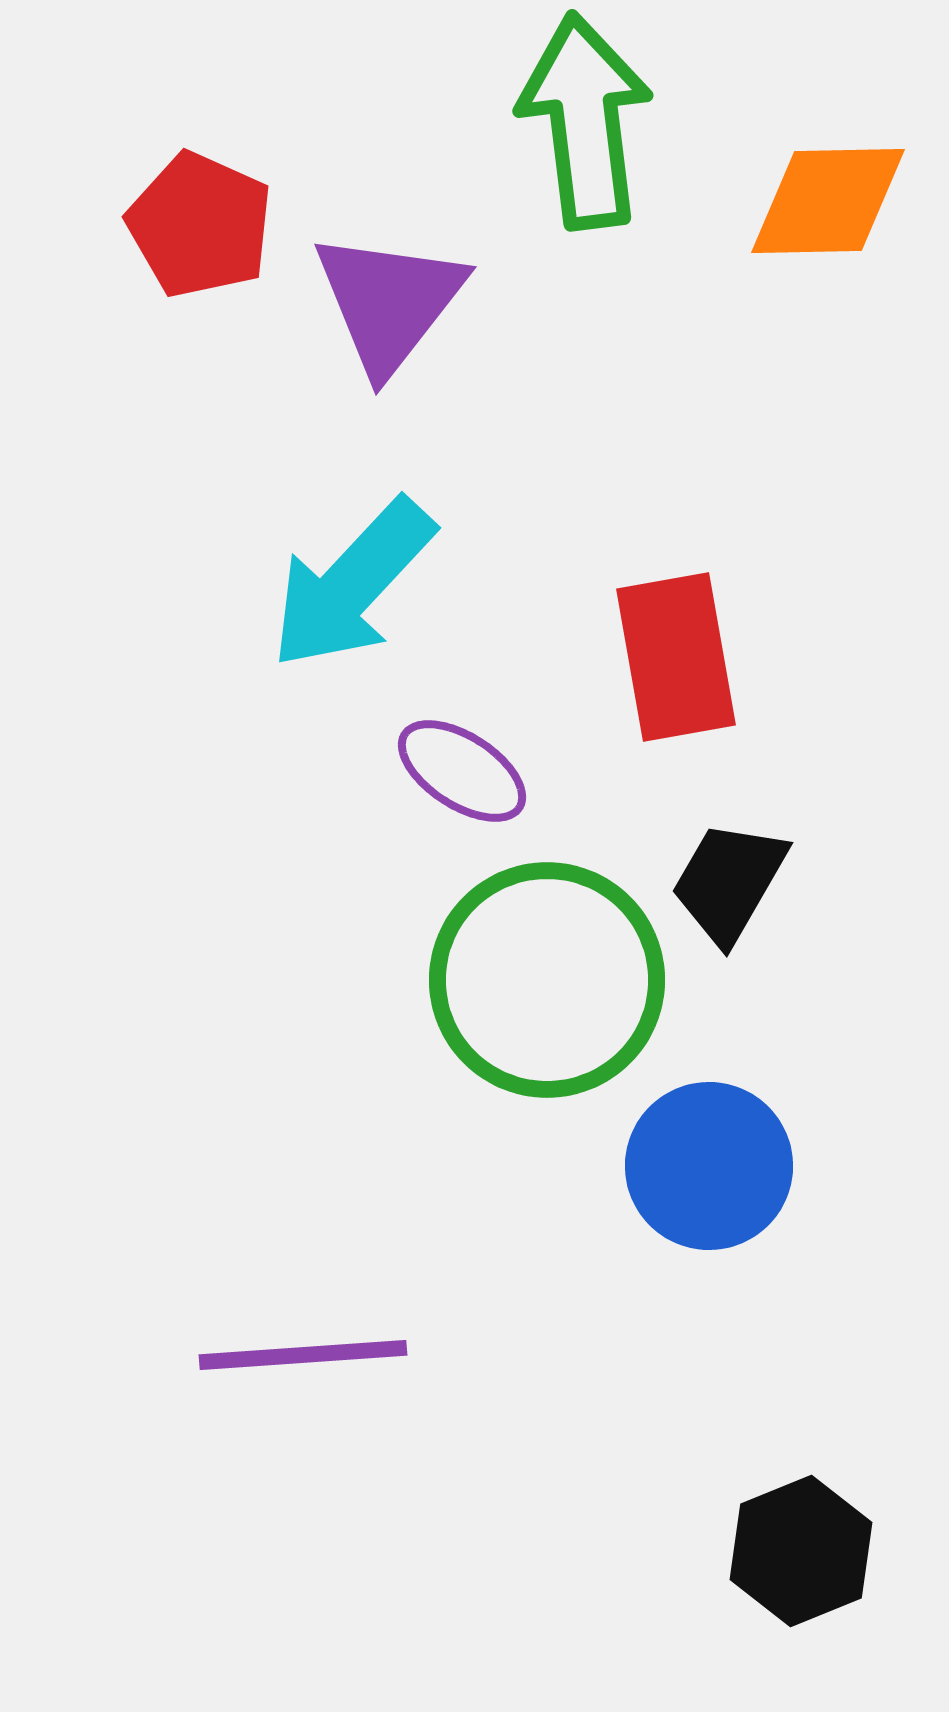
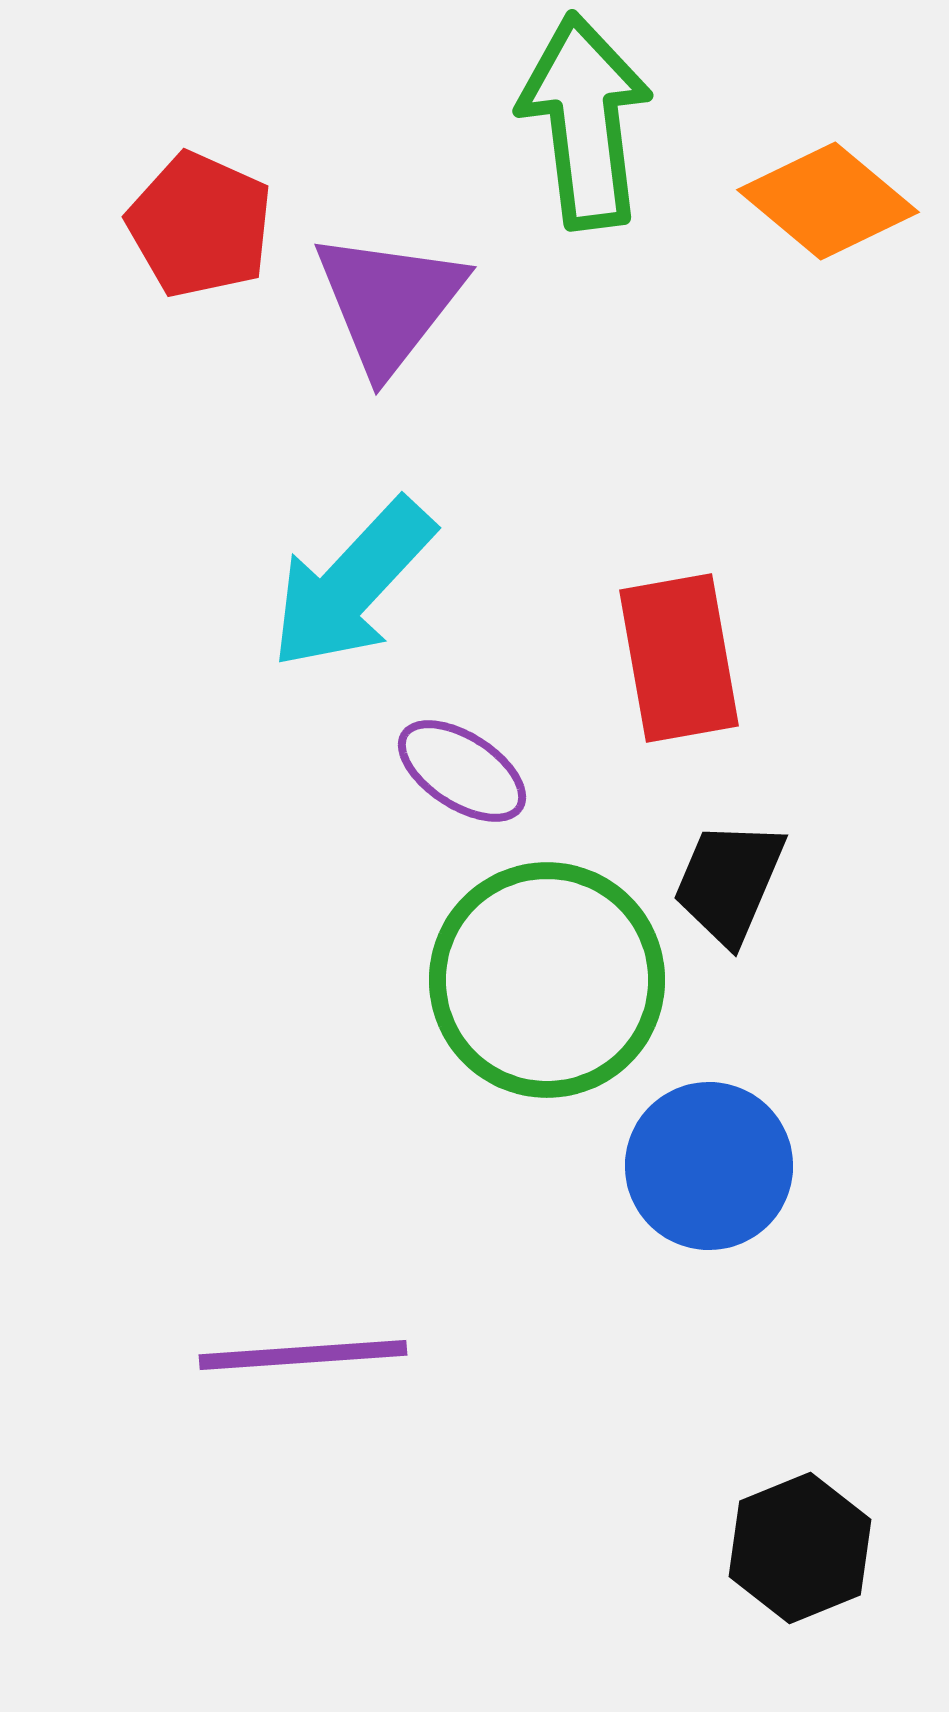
orange diamond: rotated 41 degrees clockwise
red rectangle: moved 3 px right, 1 px down
black trapezoid: rotated 7 degrees counterclockwise
black hexagon: moved 1 px left, 3 px up
